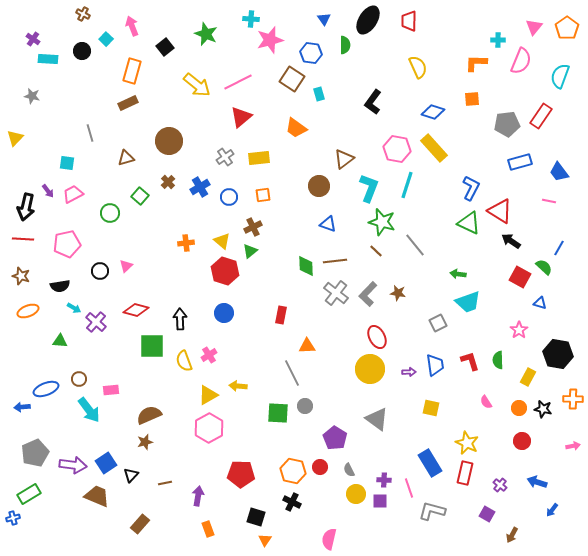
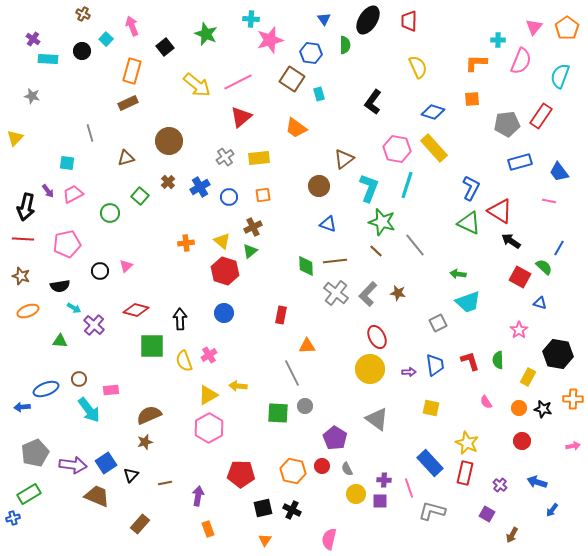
purple cross at (96, 322): moved 2 px left, 3 px down
blue rectangle at (430, 463): rotated 12 degrees counterclockwise
red circle at (320, 467): moved 2 px right, 1 px up
gray semicircle at (349, 470): moved 2 px left, 1 px up
black cross at (292, 502): moved 8 px down
black square at (256, 517): moved 7 px right, 9 px up; rotated 30 degrees counterclockwise
